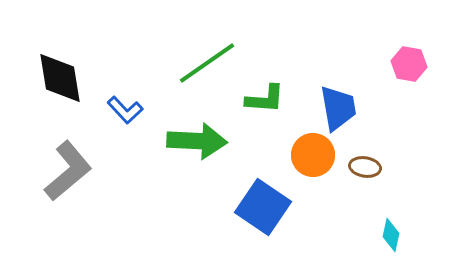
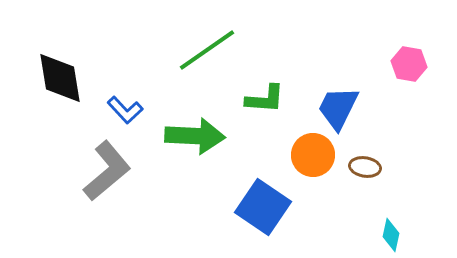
green line: moved 13 px up
blue trapezoid: rotated 144 degrees counterclockwise
green arrow: moved 2 px left, 5 px up
gray L-shape: moved 39 px right
